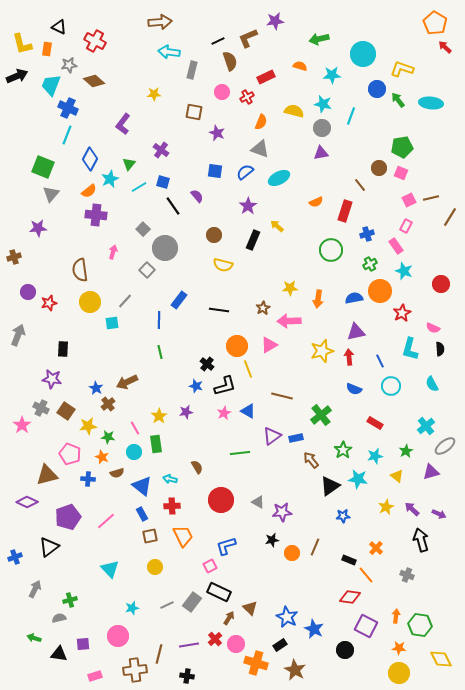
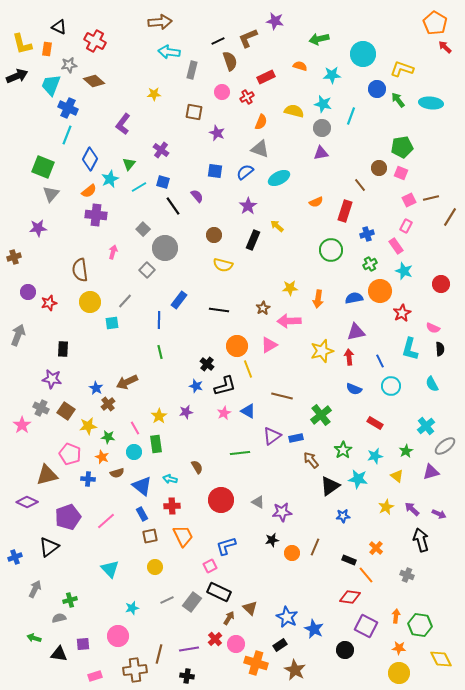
purple star at (275, 21): rotated 18 degrees clockwise
gray line at (167, 605): moved 5 px up
purple line at (189, 645): moved 4 px down
